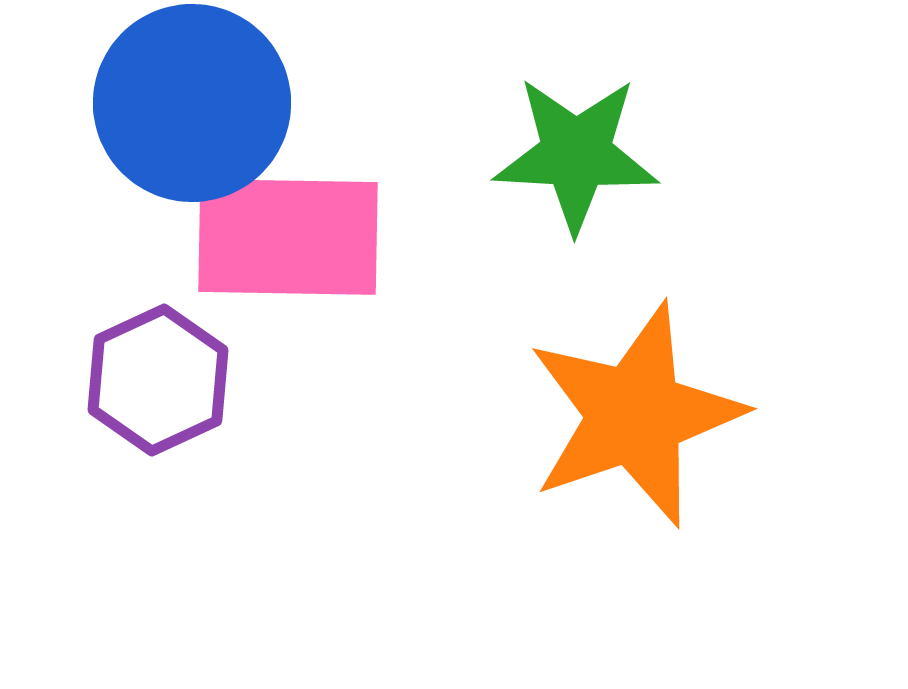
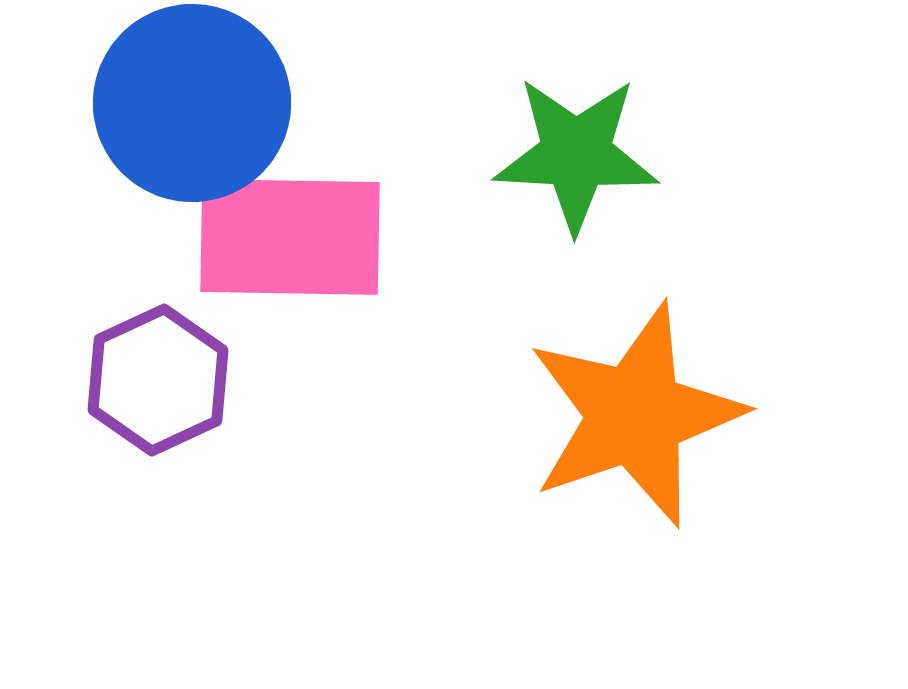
pink rectangle: moved 2 px right
